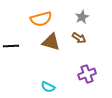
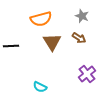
gray star: moved 1 px up; rotated 24 degrees counterclockwise
brown triangle: moved 1 px right; rotated 42 degrees clockwise
purple cross: rotated 18 degrees counterclockwise
cyan semicircle: moved 8 px left
